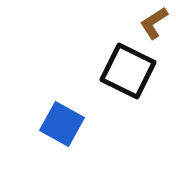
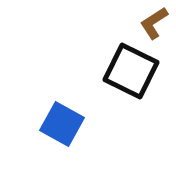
black square: moved 3 px right
